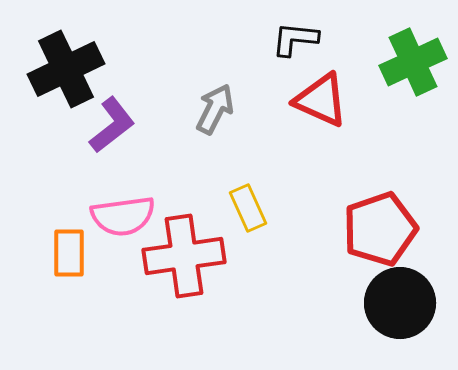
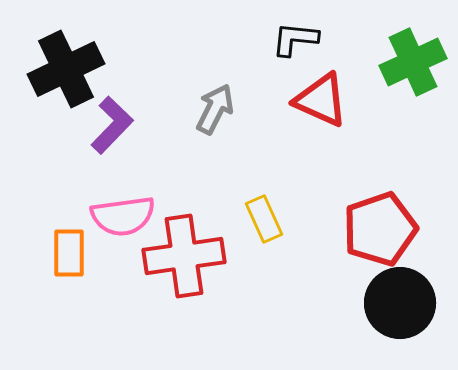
purple L-shape: rotated 8 degrees counterclockwise
yellow rectangle: moved 16 px right, 11 px down
